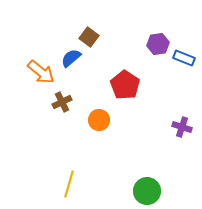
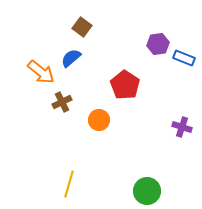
brown square: moved 7 px left, 10 px up
